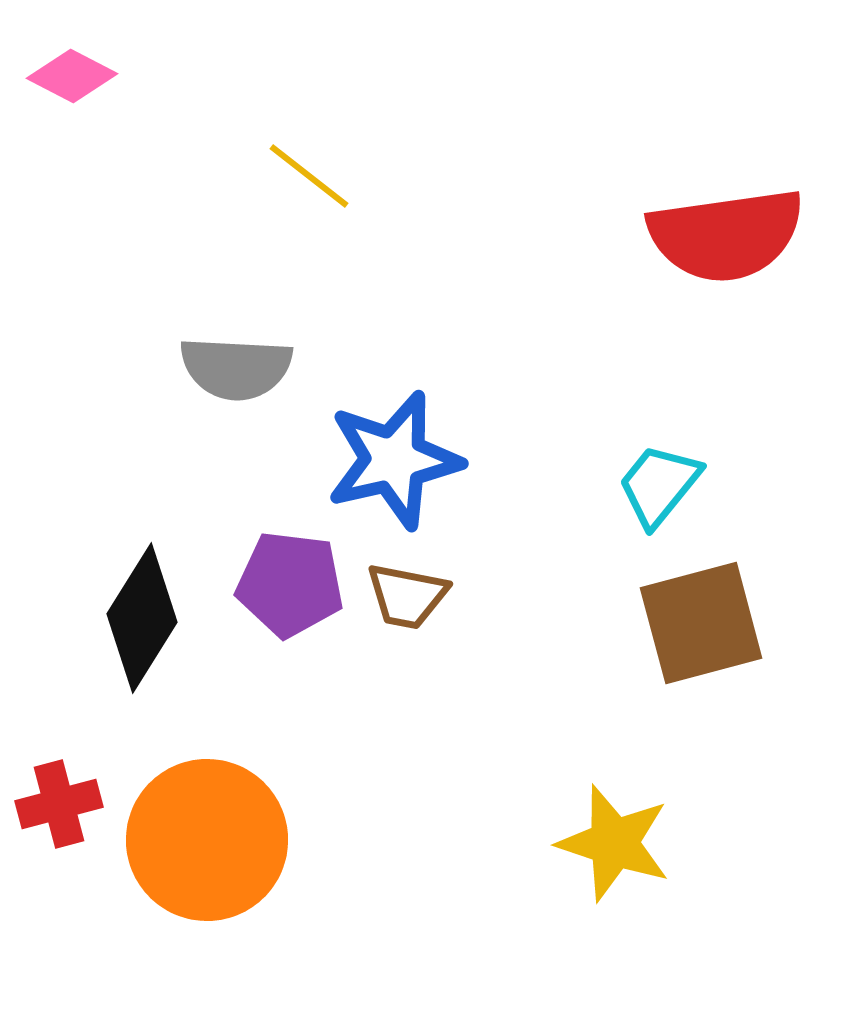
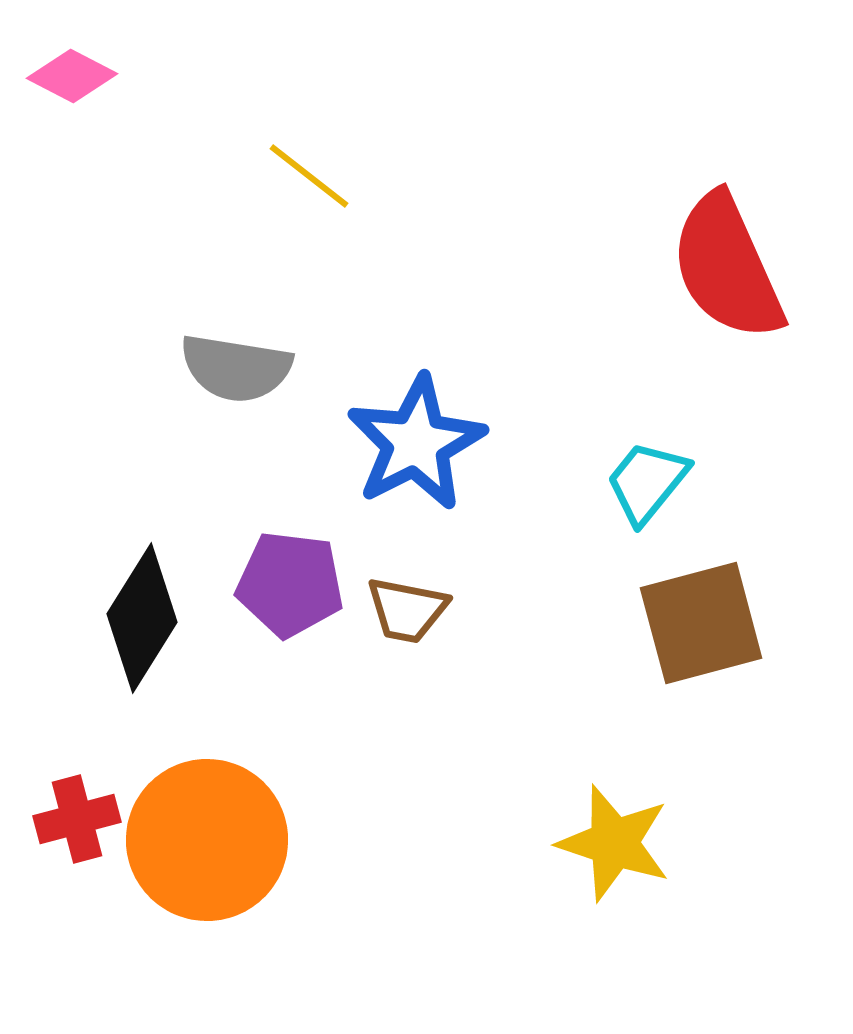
red semicircle: moved 1 px right, 32 px down; rotated 74 degrees clockwise
gray semicircle: rotated 6 degrees clockwise
blue star: moved 22 px right, 17 px up; rotated 14 degrees counterclockwise
cyan trapezoid: moved 12 px left, 3 px up
brown trapezoid: moved 14 px down
red cross: moved 18 px right, 15 px down
